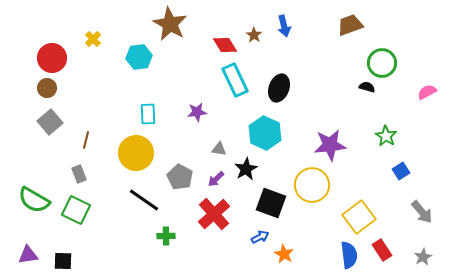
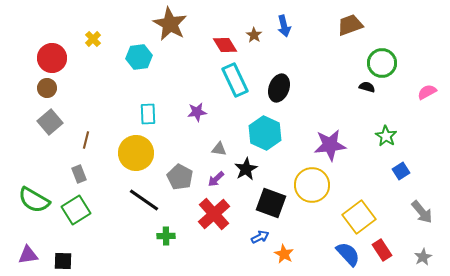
green square at (76, 210): rotated 32 degrees clockwise
blue semicircle at (349, 255): moved 1 px left, 1 px up; rotated 36 degrees counterclockwise
